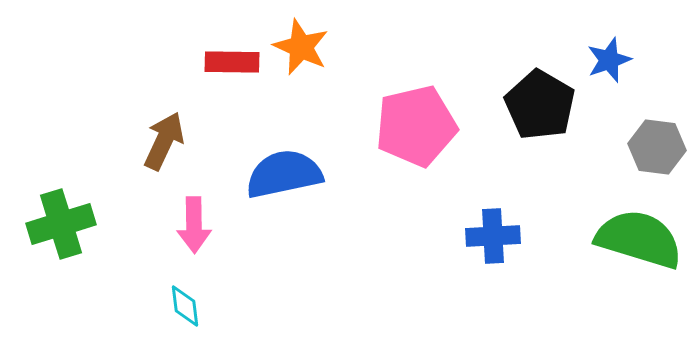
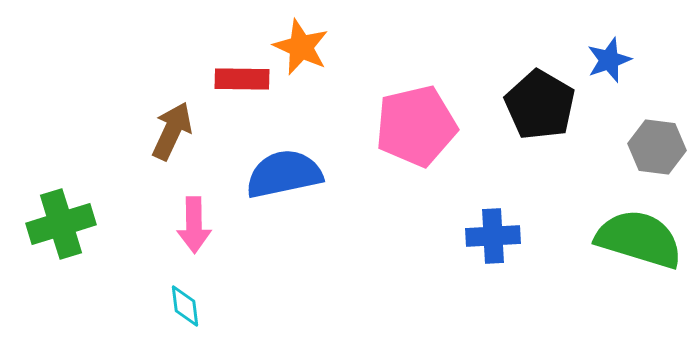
red rectangle: moved 10 px right, 17 px down
brown arrow: moved 8 px right, 10 px up
